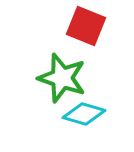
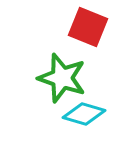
red square: moved 2 px right, 1 px down
